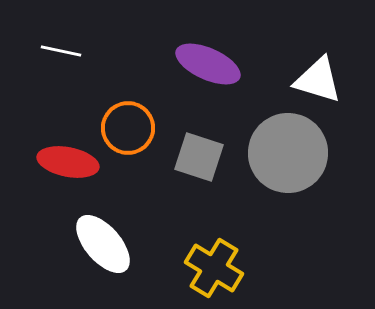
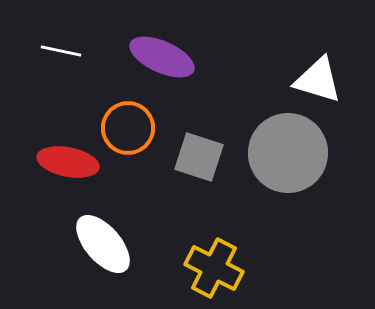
purple ellipse: moved 46 px left, 7 px up
yellow cross: rotated 4 degrees counterclockwise
